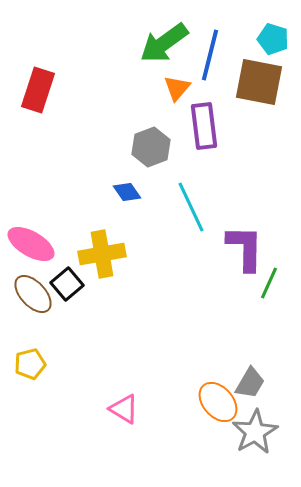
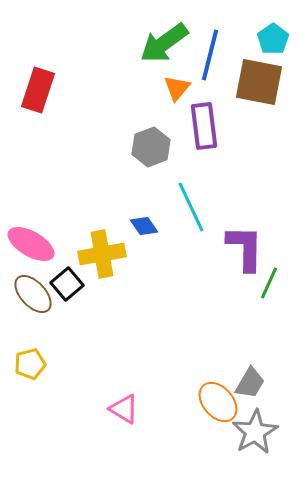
cyan pentagon: rotated 20 degrees clockwise
blue diamond: moved 17 px right, 34 px down
